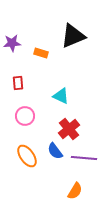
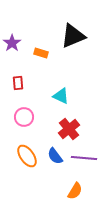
purple star: rotated 30 degrees counterclockwise
pink circle: moved 1 px left, 1 px down
blue semicircle: moved 5 px down
